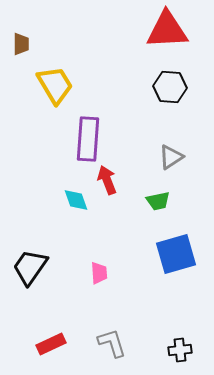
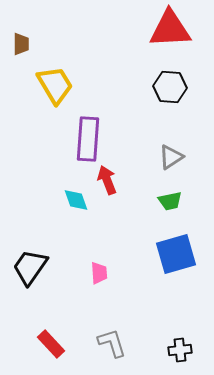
red triangle: moved 3 px right, 1 px up
green trapezoid: moved 12 px right
red rectangle: rotated 72 degrees clockwise
